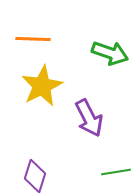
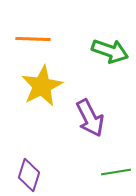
green arrow: moved 2 px up
purple arrow: moved 1 px right
purple diamond: moved 6 px left, 1 px up
